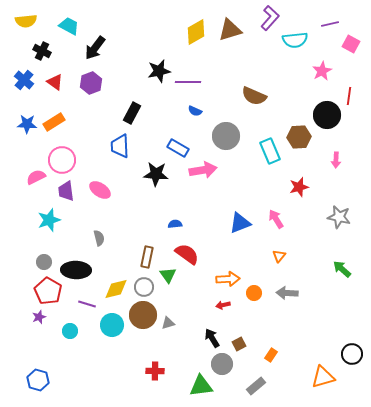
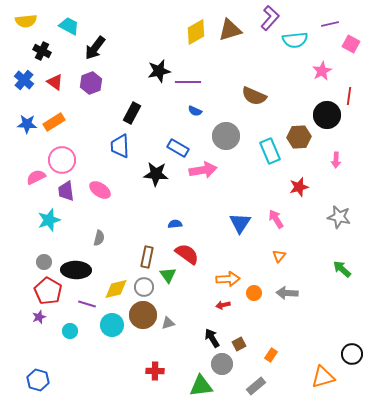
blue triangle at (240, 223): rotated 35 degrees counterclockwise
gray semicircle at (99, 238): rotated 28 degrees clockwise
